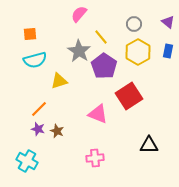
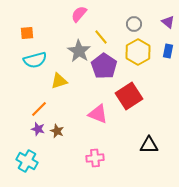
orange square: moved 3 px left, 1 px up
